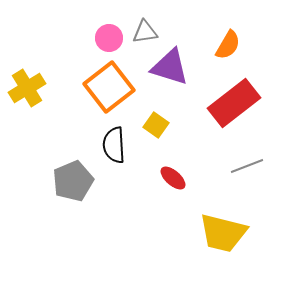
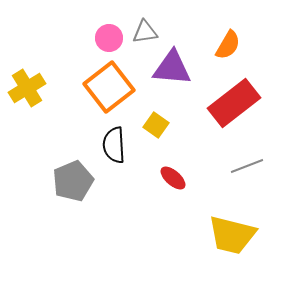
purple triangle: moved 2 px right, 1 px down; rotated 12 degrees counterclockwise
yellow trapezoid: moved 9 px right, 2 px down
